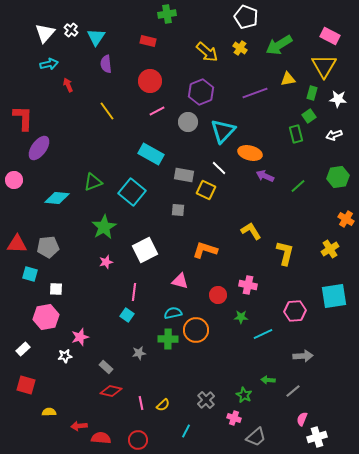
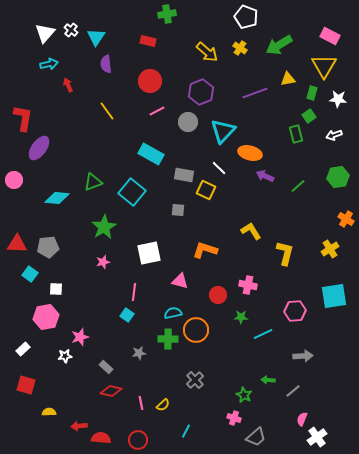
red L-shape at (23, 118): rotated 8 degrees clockwise
white square at (145, 250): moved 4 px right, 3 px down; rotated 15 degrees clockwise
pink star at (106, 262): moved 3 px left
cyan square at (30, 274): rotated 21 degrees clockwise
gray cross at (206, 400): moved 11 px left, 20 px up
white cross at (317, 437): rotated 18 degrees counterclockwise
